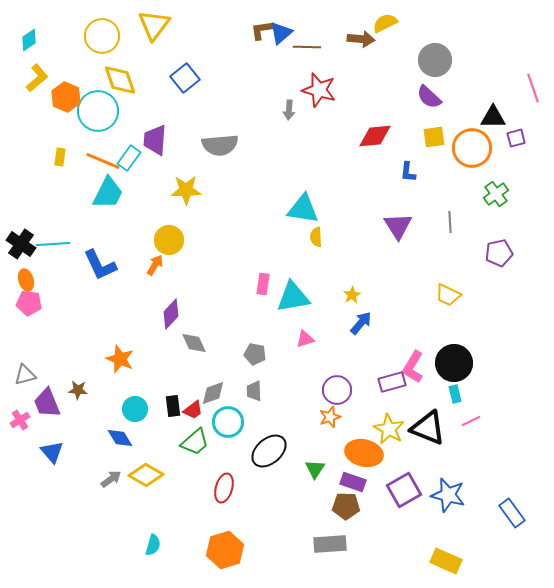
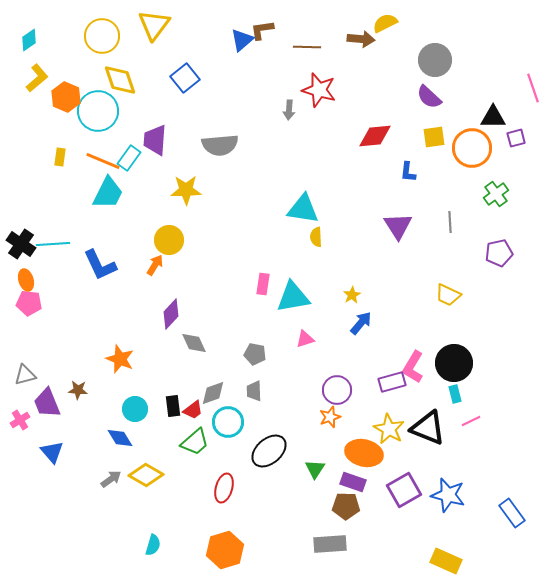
blue triangle at (281, 33): moved 39 px left, 7 px down
